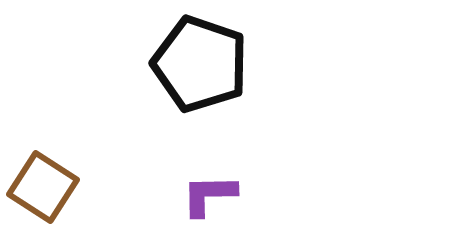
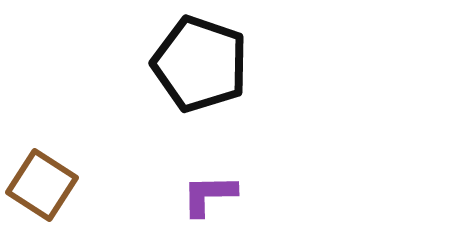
brown square: moved 1 px left, 2 px up
